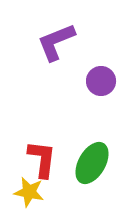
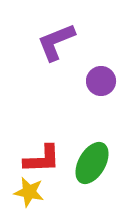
red L-shape: rotated 81 degrees clockwise
